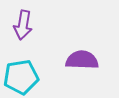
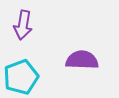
cyan pentagon: rotated 12 degrees counterclockwise
